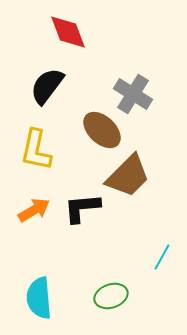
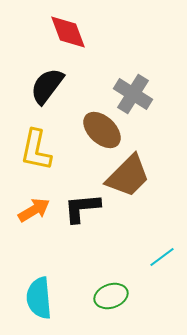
cyan line: rotated 24 degrees clockwise
